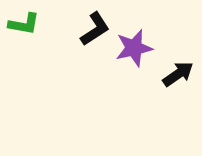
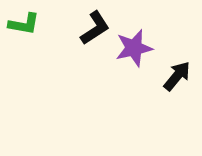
black L-shape: moved 1 px up
black arrow: moved 1 px left, 2 px down; rotated 16 degrees counterclockwise
